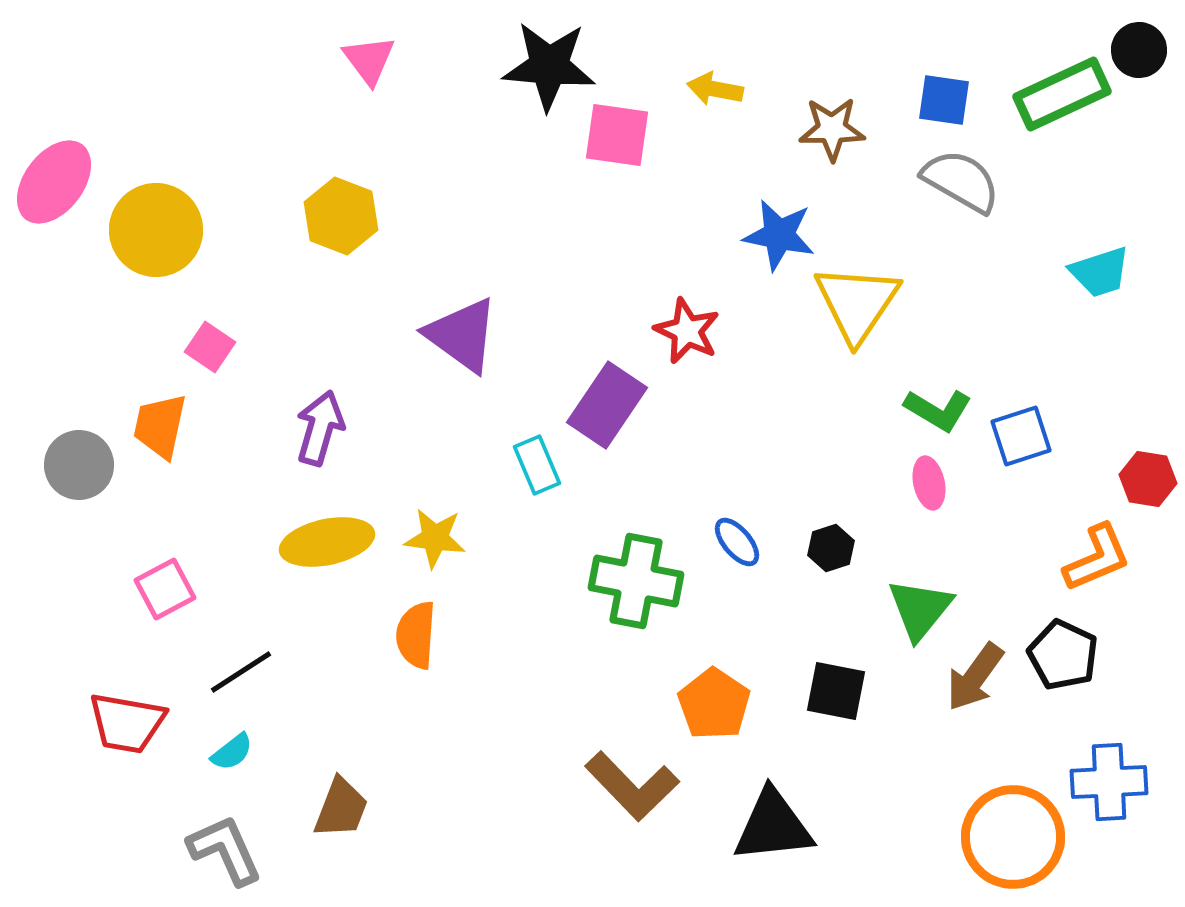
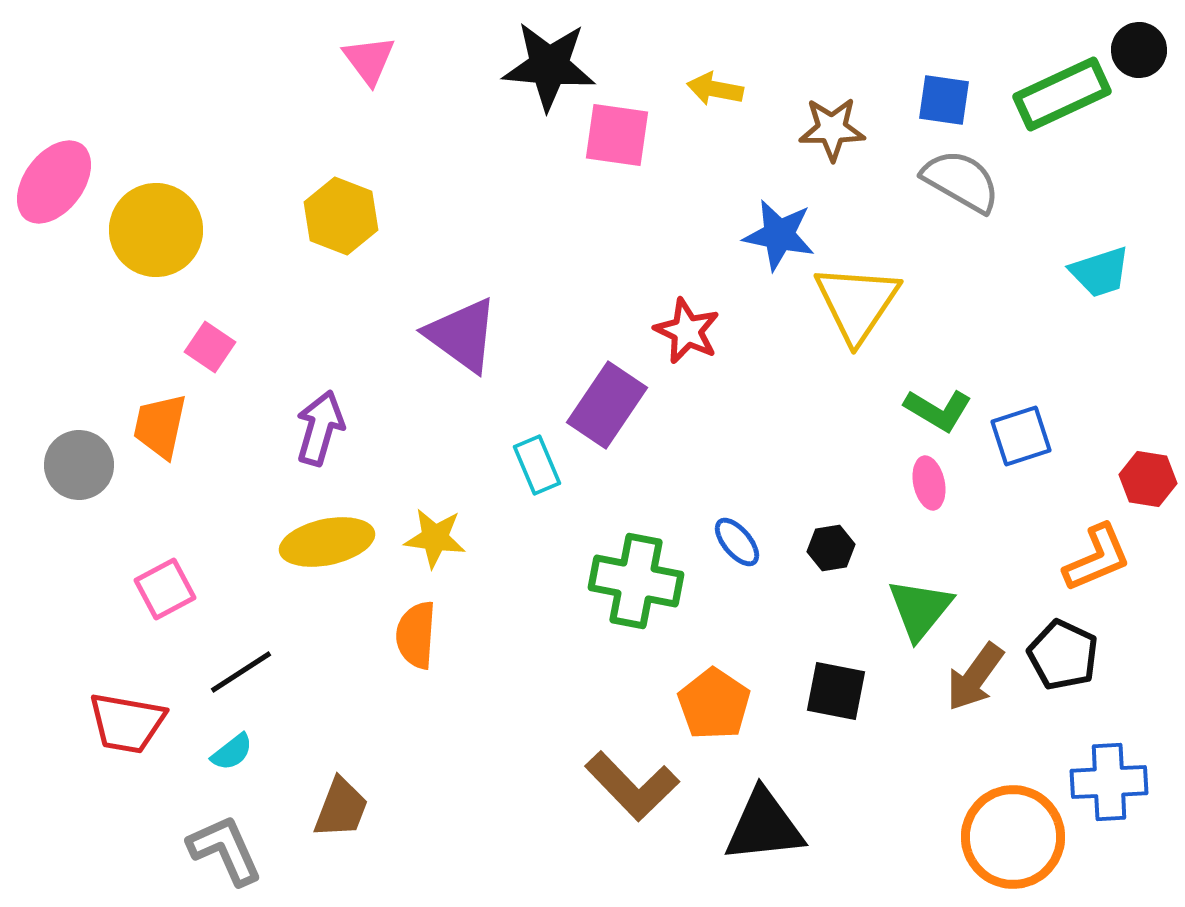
black hexagon at (831, 548): rotated 9 degrees clockwise
black triangle at (773, 826): moved 9 px left
